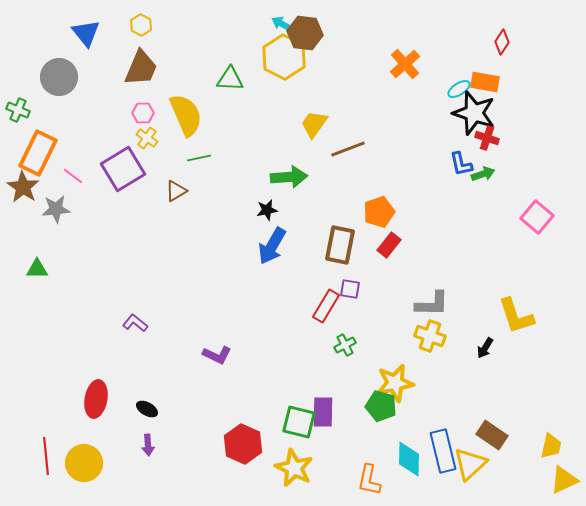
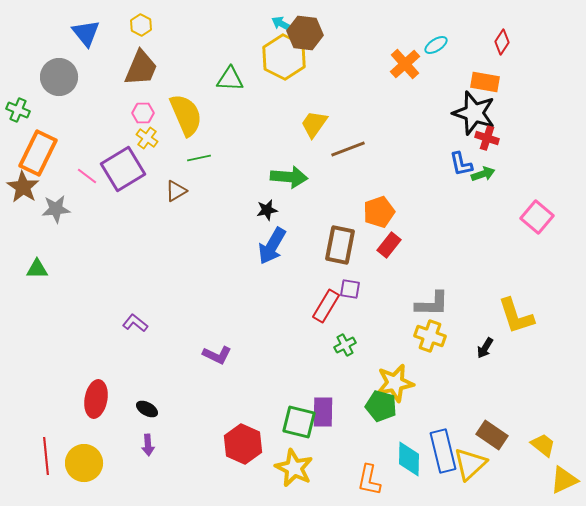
cyan ellipse at (459, 89): moved 23 px left, 44 px up
pink line at (73, 176): moved 14 px right
green arrow at (289, 177): rotated 9 degrees clockwise
yellow trapezoid at (551, 446): moved 8 px left, 1 px up; rotated 64 degrees counterclockwise
